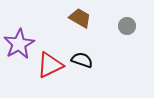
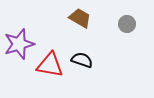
gray circle: moved 2 px up
purple star: rotated 12 degrees clockwise
red triangle: rotated 36 degrees clockwise
